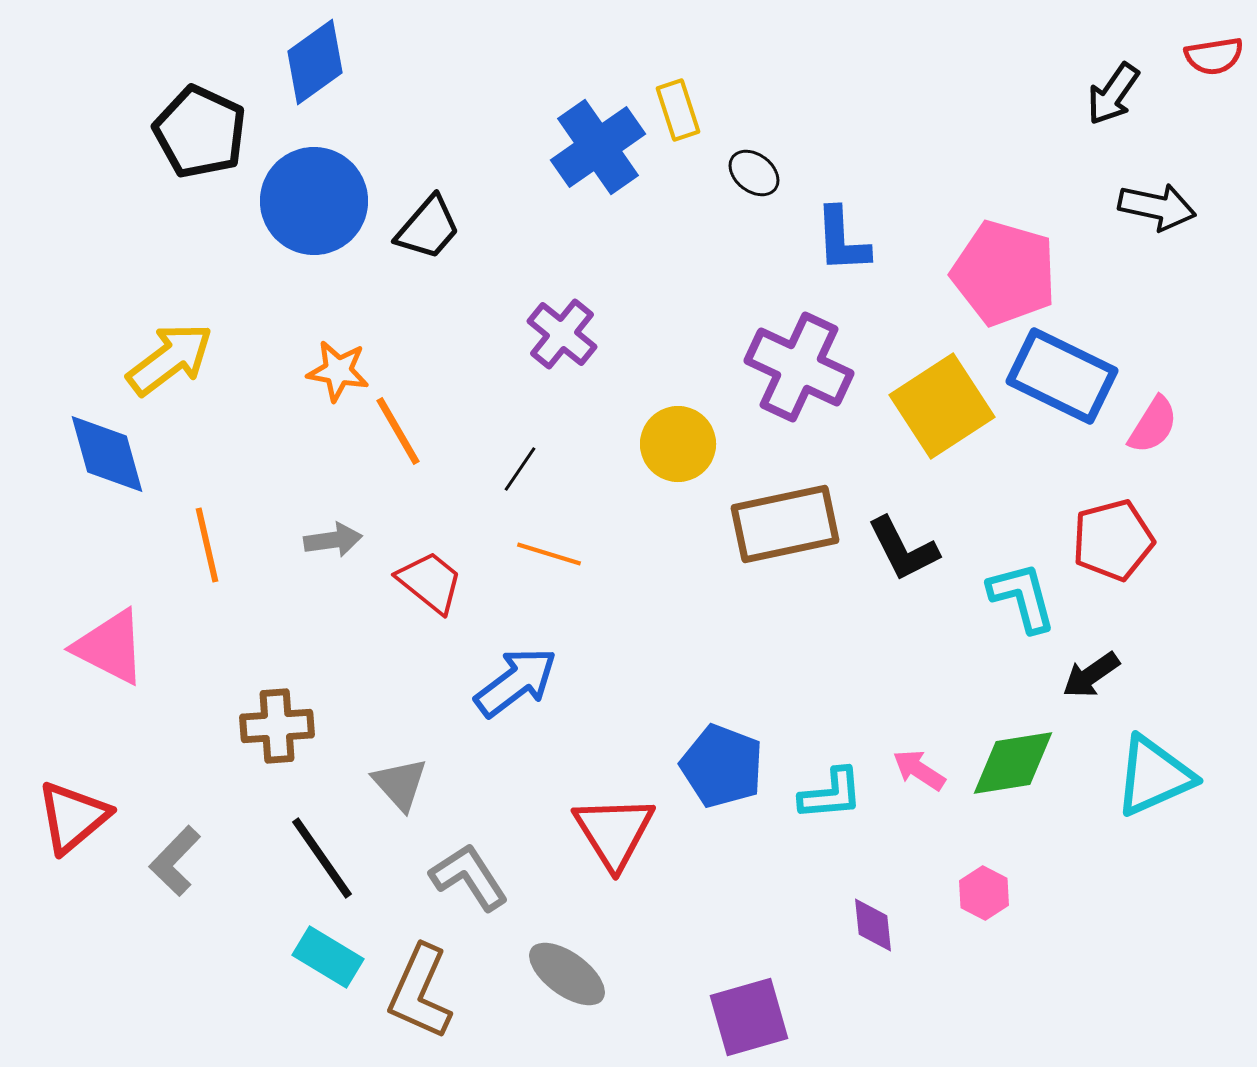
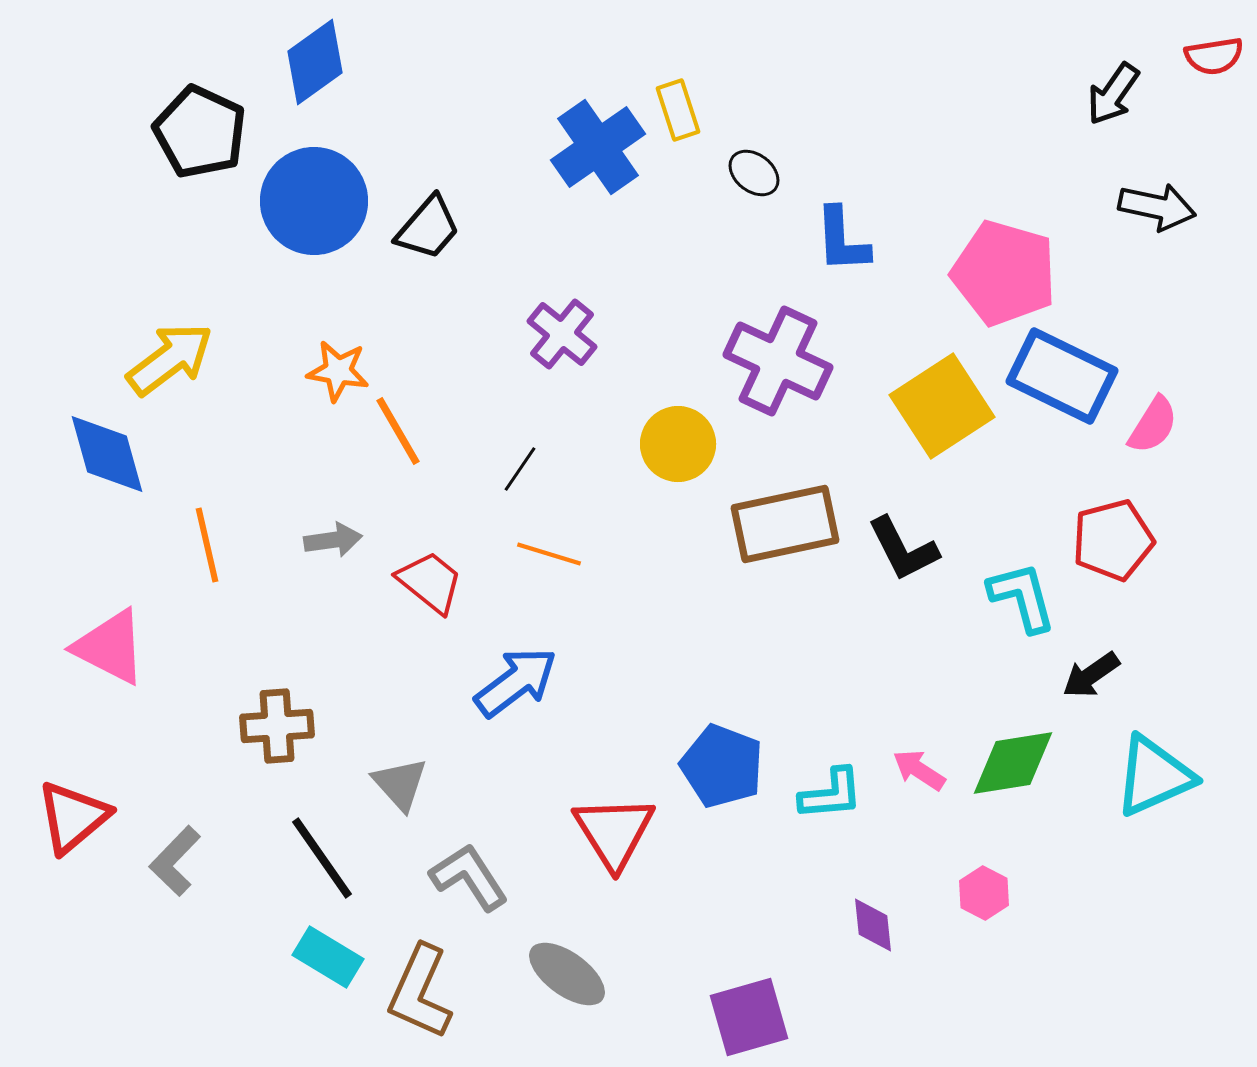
purple cross at (799, 367): moved 21 px left, 6 px up
